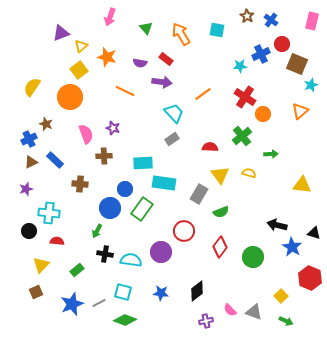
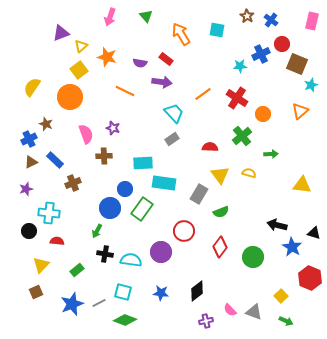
green triangle at (146, 28): moved 12 px up
red cross at (245, 97): moved 8 px left, 1 px down
brown cross at (80, 184): moved 7 px left, 1 px up; rotated 28 degrees counterclockwise
